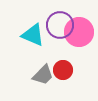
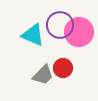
red circle: moved 2 px up
